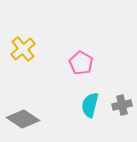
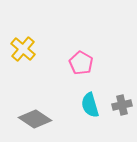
yellow cross: rotated 10 degrees counterclockwise
cyan semicircle: rotated 30 degrees counterclockwise
gray diamond: moved 12 px right
